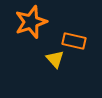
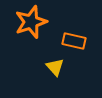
yellow triangle: moved 8 px down
